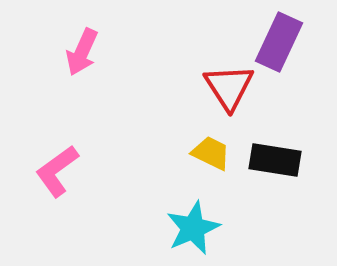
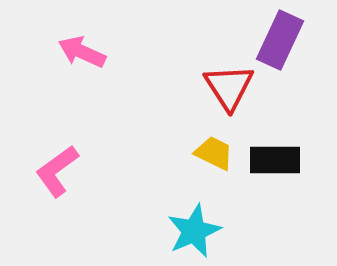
purple rectangle: moved 1 px right, 2 px up
pink arrow: rotated 90 degrees clockwise
yellow trapezoid: moved 3 px right
black rectangle: rotated 9 degrees counterclockwise
cyan star: moved 1 px right, 3 px down
